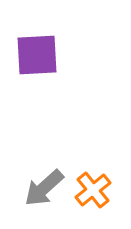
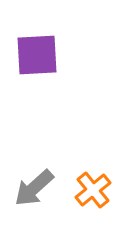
gray arrow: moved 10 px left
